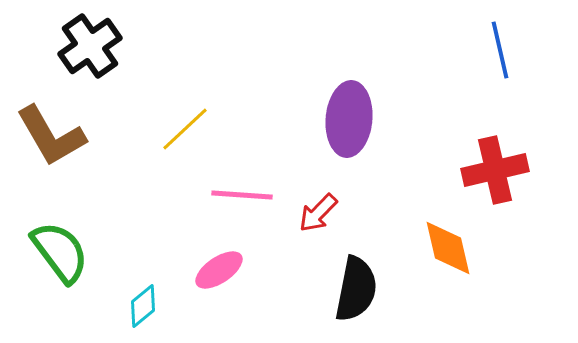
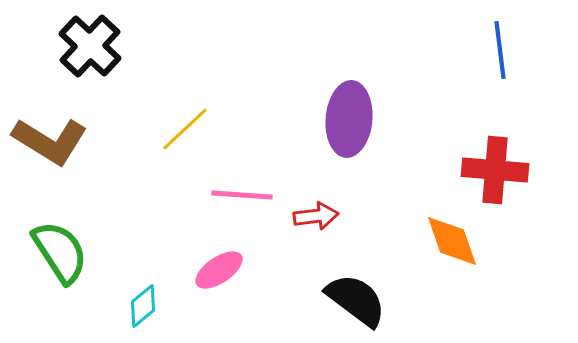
black cross: rotated 12 degrees counterclockwise
blue line: rotated 6 degrees clockwise
brown L-shape: moved 1 px left, 5 px down; rotated 28 degrees counterclockwise
red cross: rotated 18 degrees clockwise
red arrow: moved 2 px left, 3 px down; rotated 141 degrees counterclockwise
orange diamond: moved 4 px right, 7 px up; rotated 6 degrees counterclockwise
green semicircle: rotated 4 degrees clockwise
black semicircle: moved 11 px down; rotated 64 degrees counterclockwise
